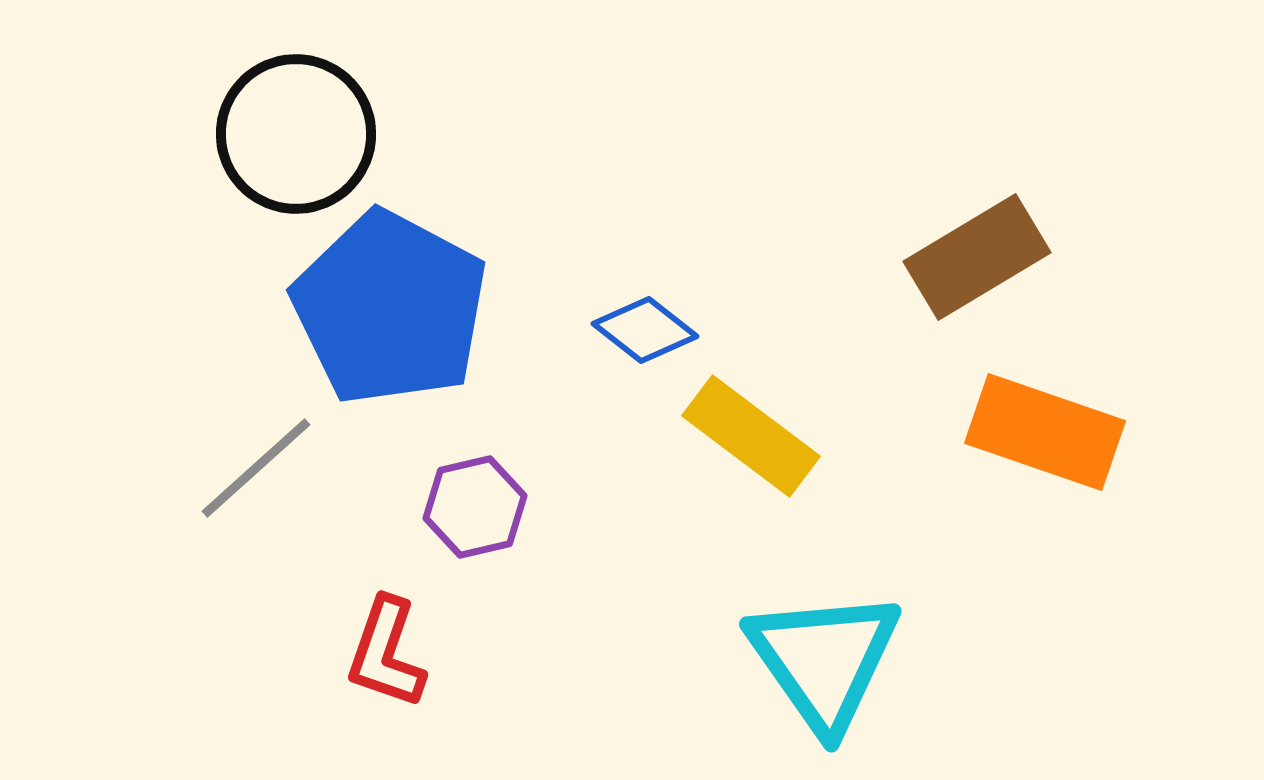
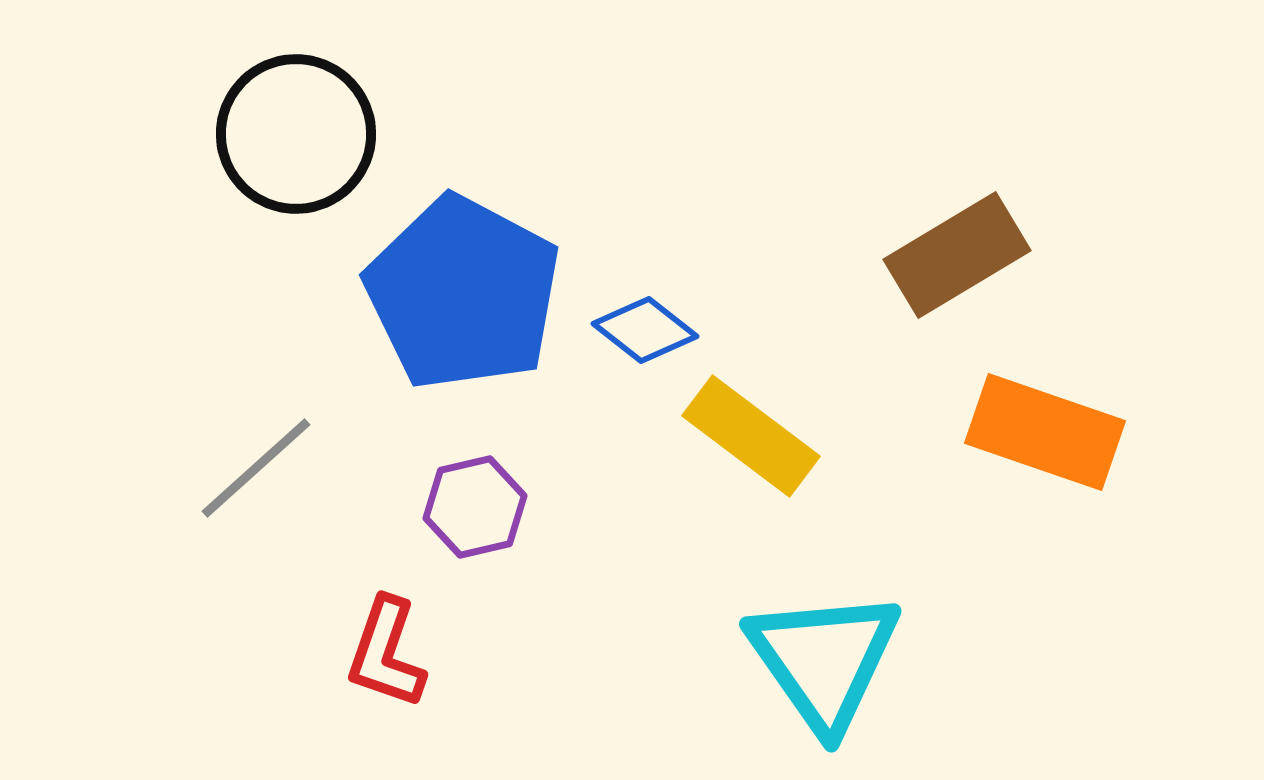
brown rectangle: moved 20 px left, 2 px up
blue pentagon: moved 73 px right, 15 px up
